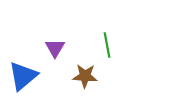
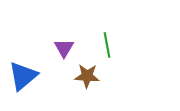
purple triangle: moved 9 px right
brown star: moved 2 px right
